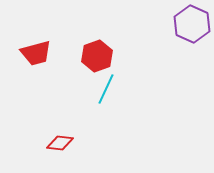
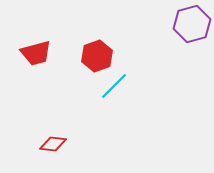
purple hexagon: rotated 21 degrees clockwise
cyan line: moved 8 px right, 3 px up; rotated 20 degrees clockwise
red diamond: moved 7 px left, 1 px down
